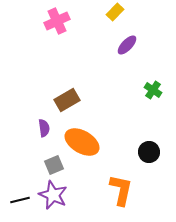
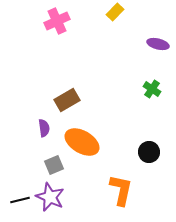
purple ellipse: moved 31 px right, 1 px up; rotated 60 degrees clockwise
green cross: moved 1 px left, 1 px up
purple star: moved 3 px left, 2 px down
